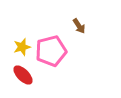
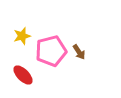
brown arrow: moved 26 px down
yellow star: moved 11 px up
